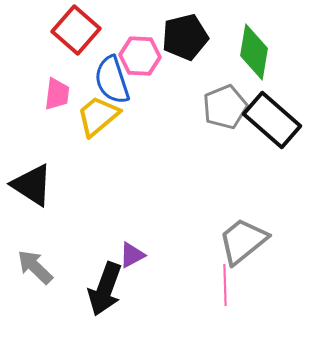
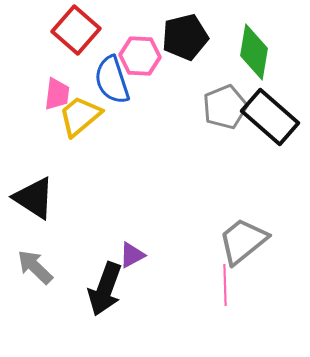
yellow trapezoid: moved 18 px left
black rectangle: moved 2 px left, 3 px up
black triangle: moved 2 px right, 13 px down
